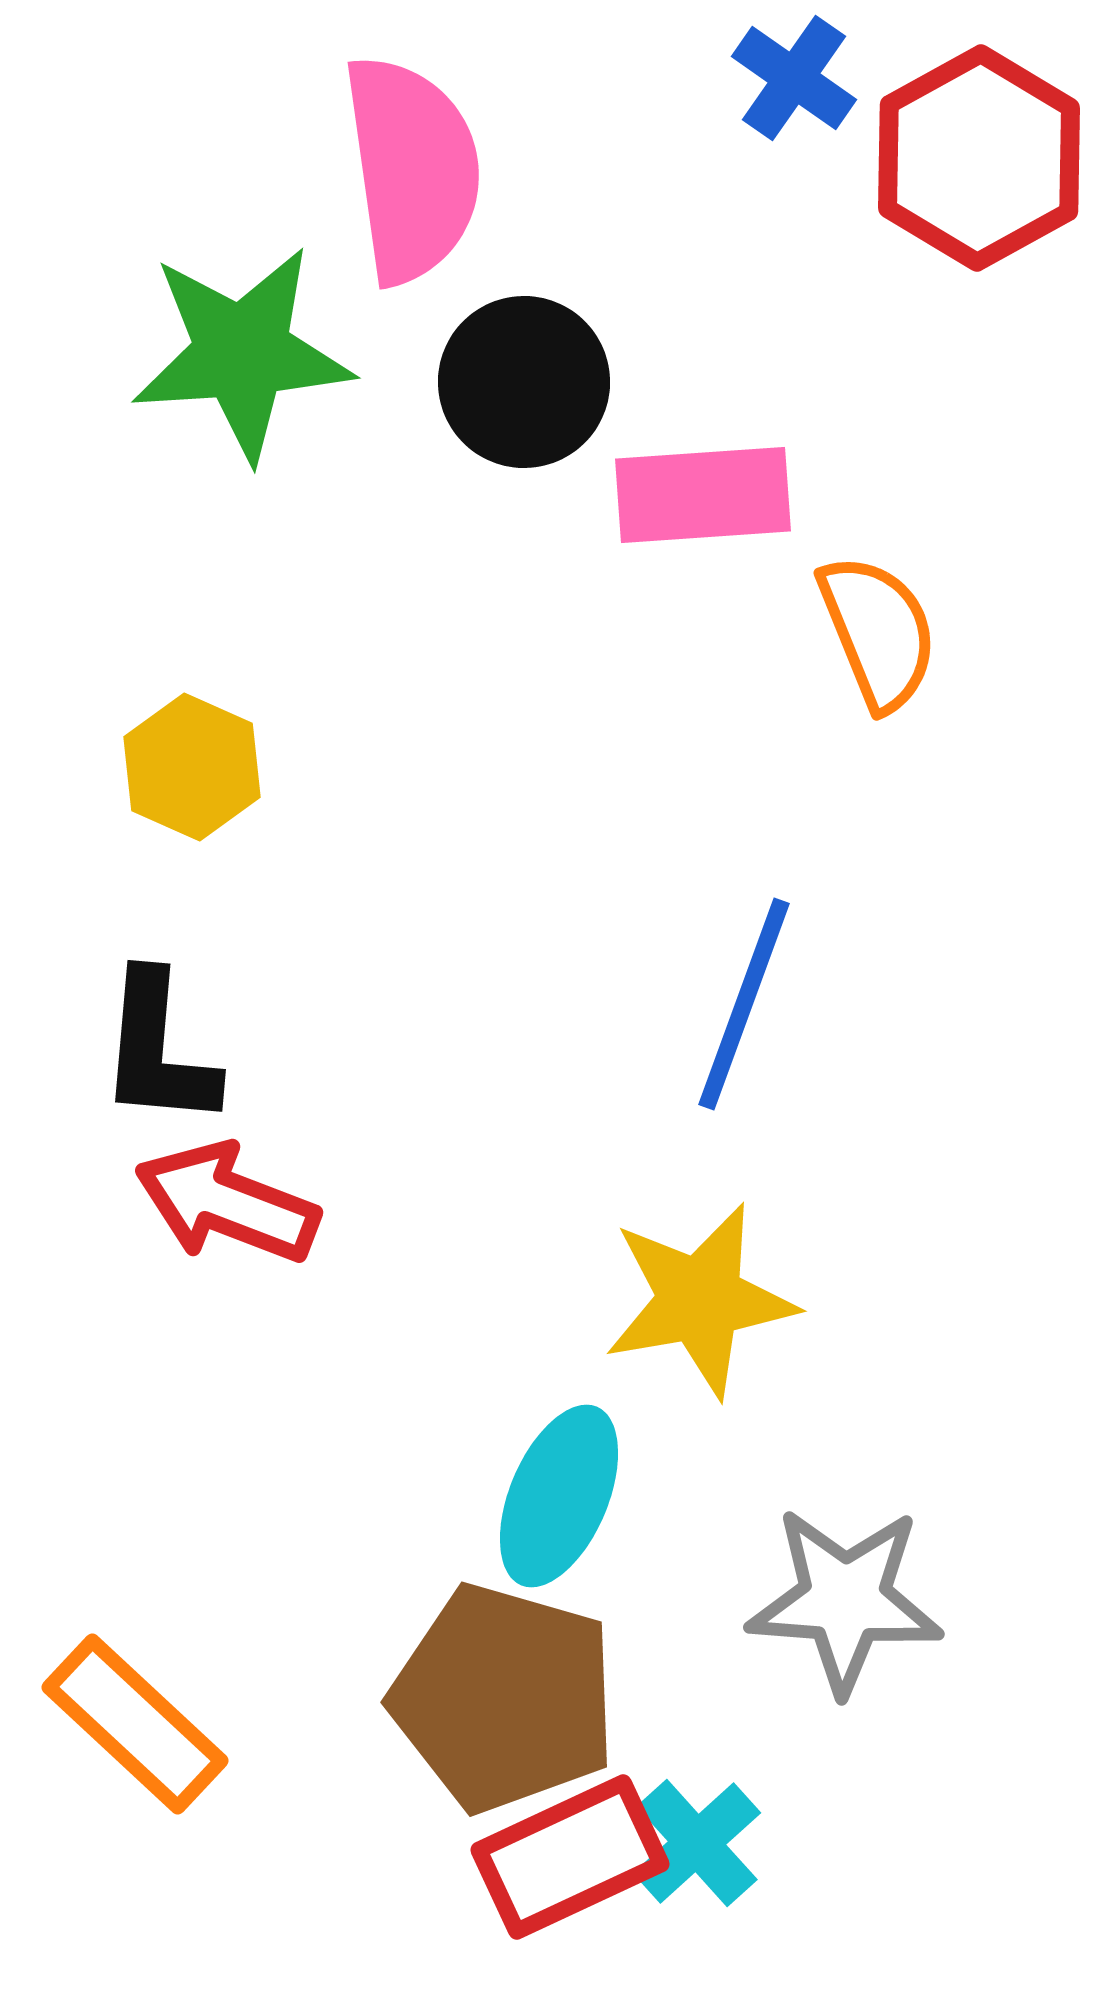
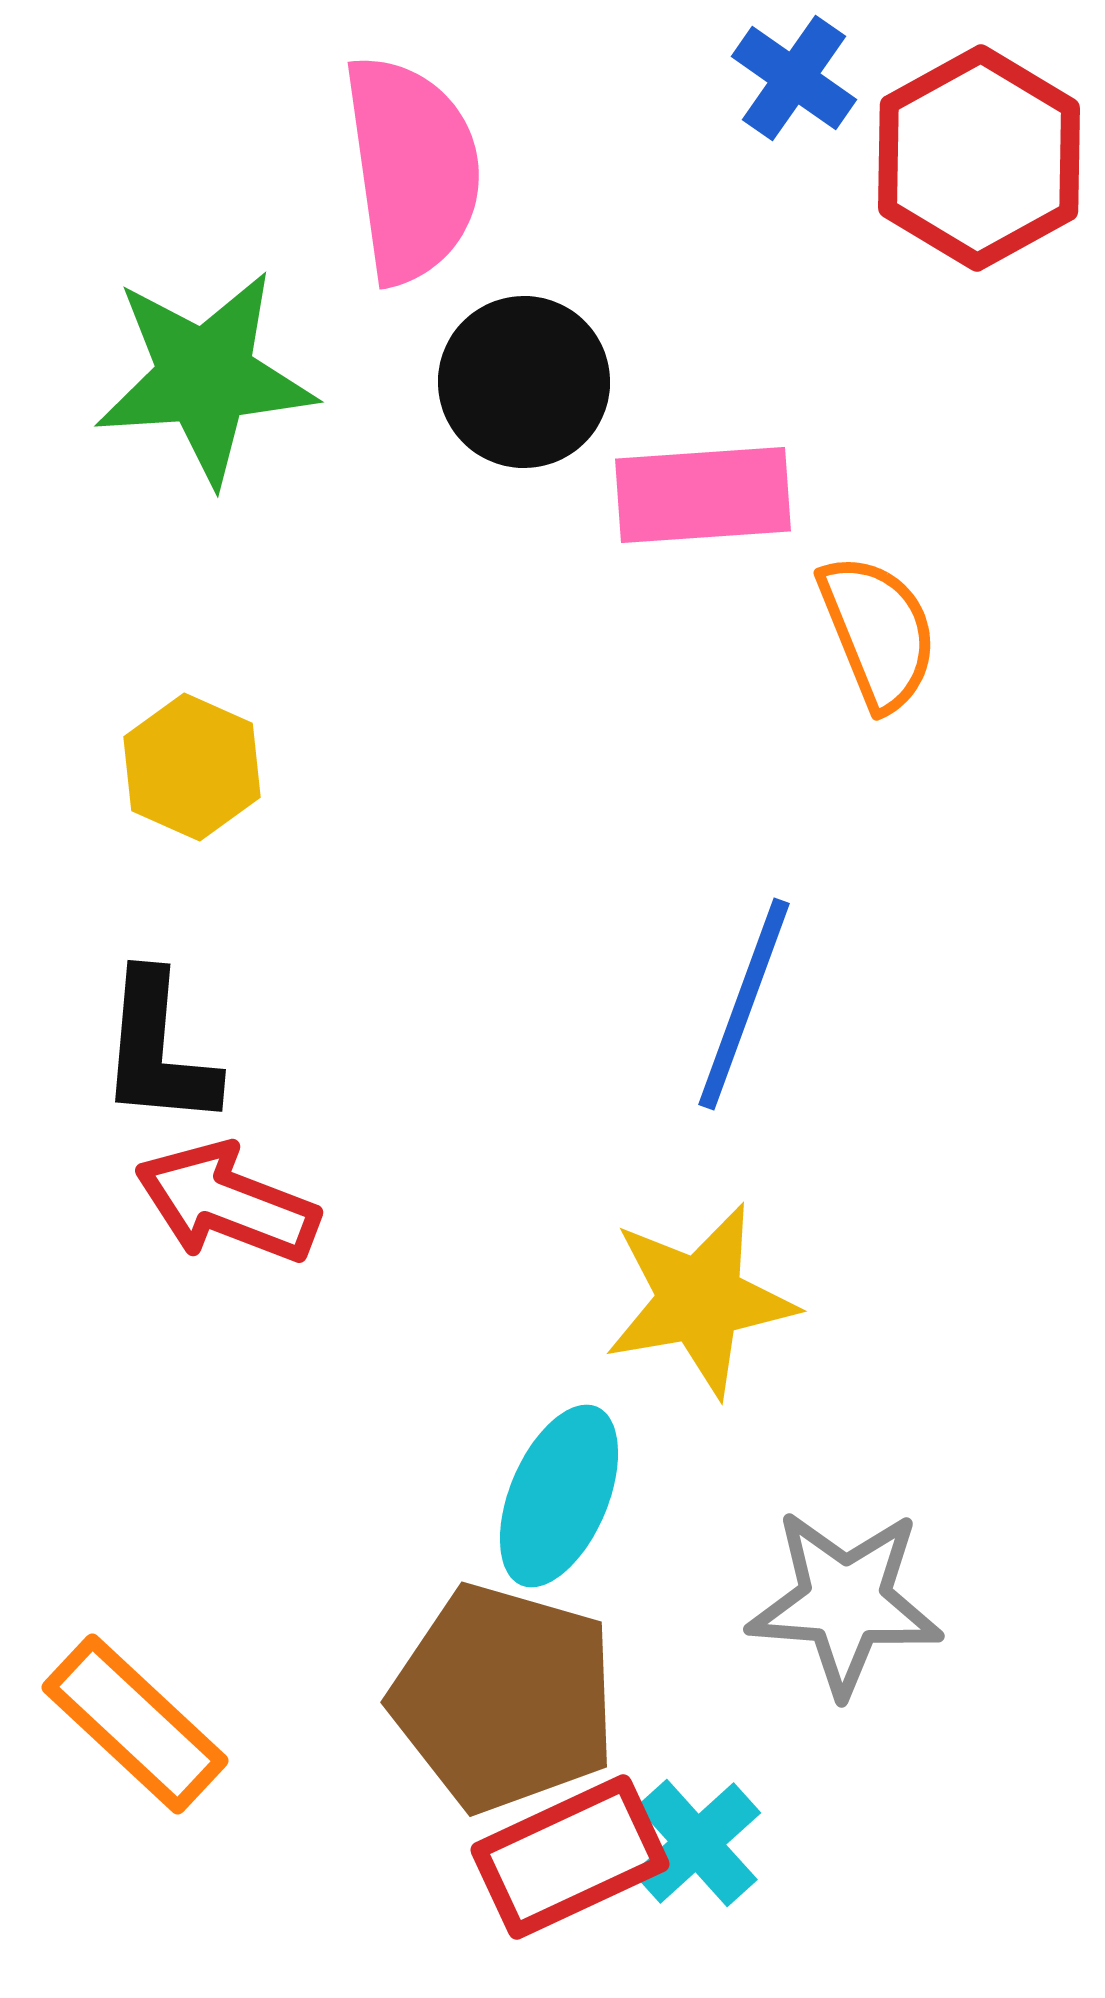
green star: moved 37 px left, 24 px down
gray star: moved 2 px down
